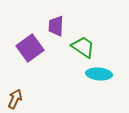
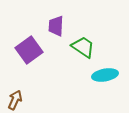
purple square: moved 1 px left, 2 px down
cyan ellipse: moved 6 px right, 1 px down; rotated 15 degrees counterclockwise
brown arrow: moved 1 px down
